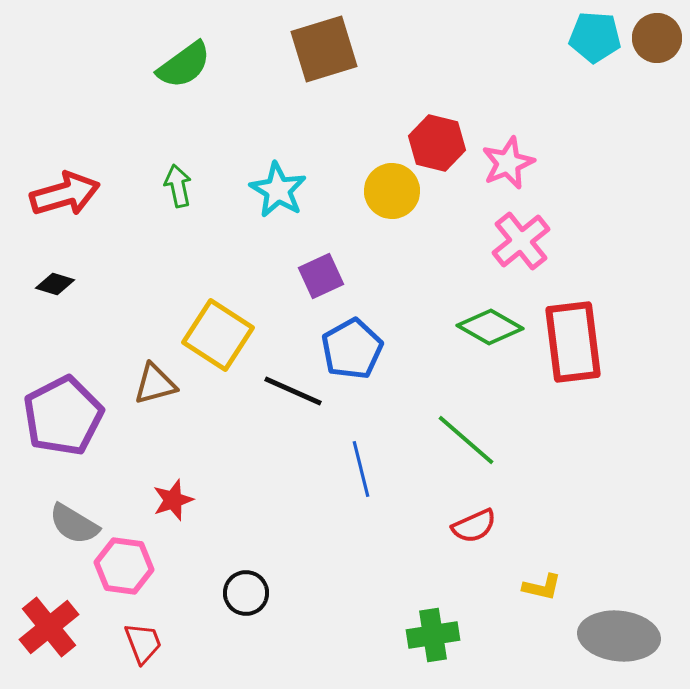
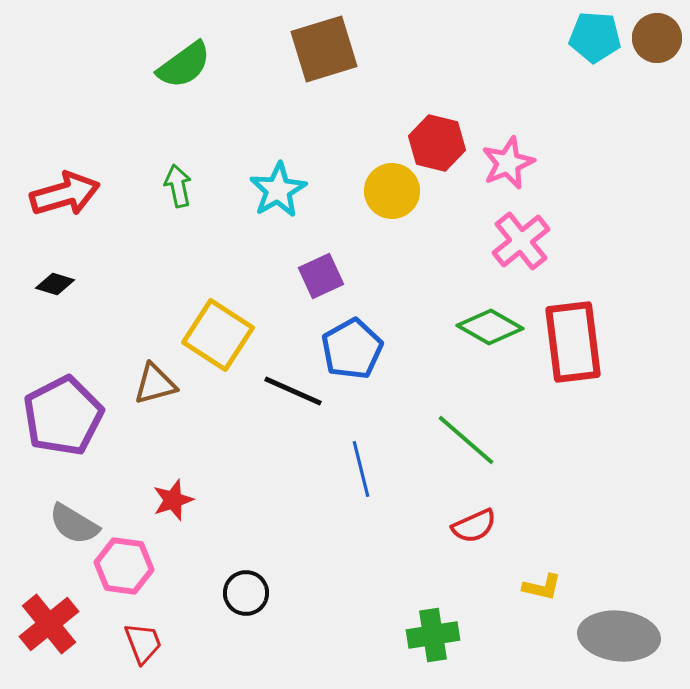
cyan star: rotated 12 degrees clockwise
red cross: moved 3 px up
